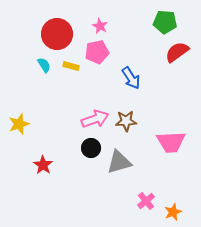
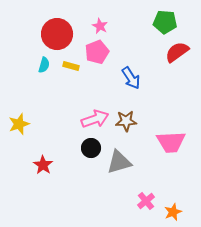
pink pentagon: rotated 10 degrees counterclockwise
cyan semicircle: rotated 49 degrees clockwise
